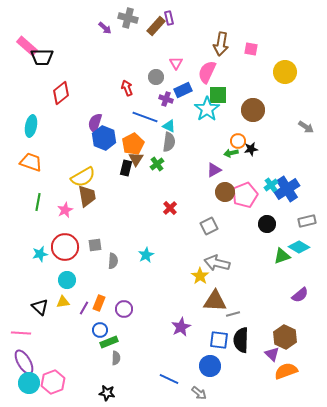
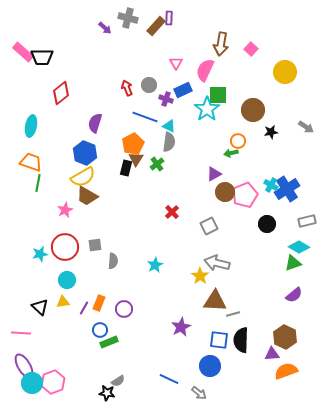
purple rectangle at (169, 18): rotated 16 degrees clockwise
pink rectangle at (27, 46): moved 4 px left, 6 px down
pink square at (251, 49): rotated 32 degrees clockwise
pink semicircle at (207, 72): moved 2 px left, 2 px up
gray circle at (156, 77): moved 7 px left, 8 px down
blue hexagon at (104, 138): moved 19 px left, 15 px down
black star at (251, 149): moved 20 px right, 17 px up
purple triangle at (214, 170): moved 4 px down
cyan cross at (271, 185): rotated 24 degrees counterclockwise
brown trapezoid at (87, 196): rotated 130 degrees clockwise
green line at (38, 202): moved 19 px up
red cross at (170, 208): moved 2 px right, 4 px down
cyan star at (146, 255): moved 9 px right, 10 px down
green triangle at (282, 256): moved 11 px right, 7 px down
purple semicircle at (300, 295): moved 6 px left
purple triangle at (272, 354): rotated 49 degrees counterclockwise
gray semicircle at (116, 358): moved 2 px right, 23 px down; rotated 56 degrees clockwise
purple ellipse at (24, 362): moved 4 px down
cyan circle at (29, 383): moved 3 px right
